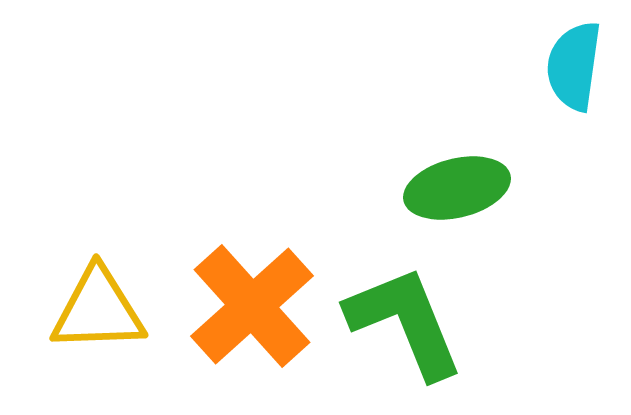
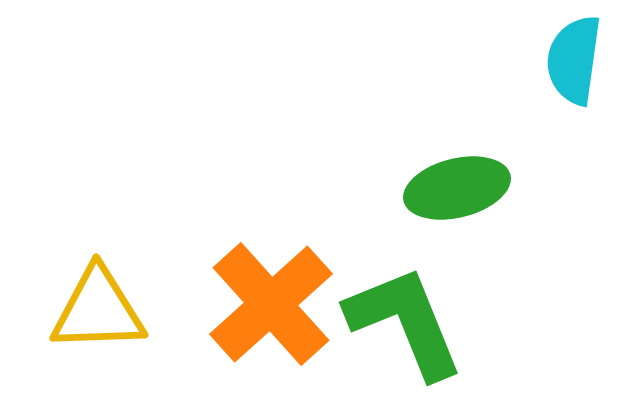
cyan semicircle: moved 6 px up
orange cross: moved 19 px right, 2 px up
